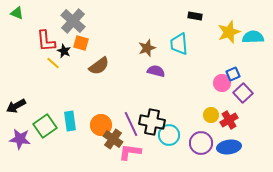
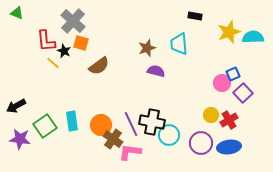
cyan rectangle: moved 2 px right
